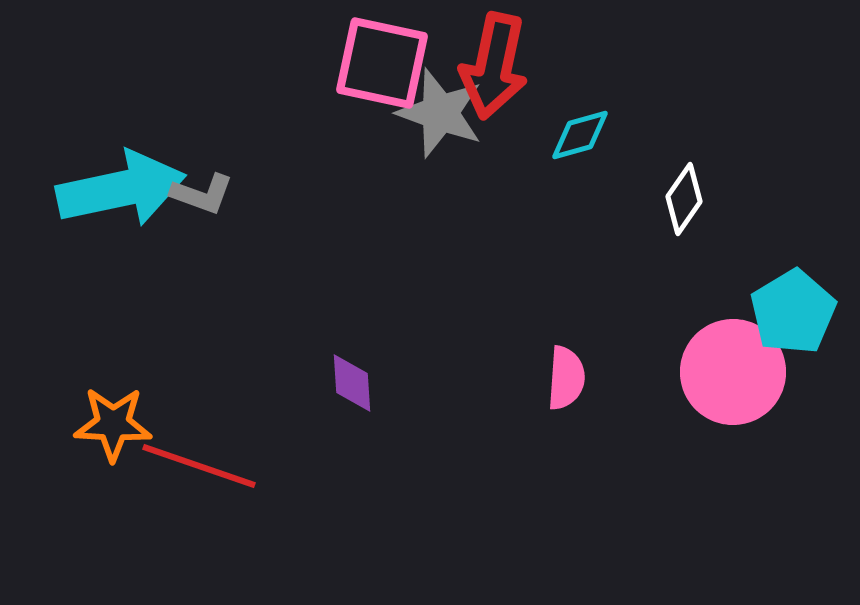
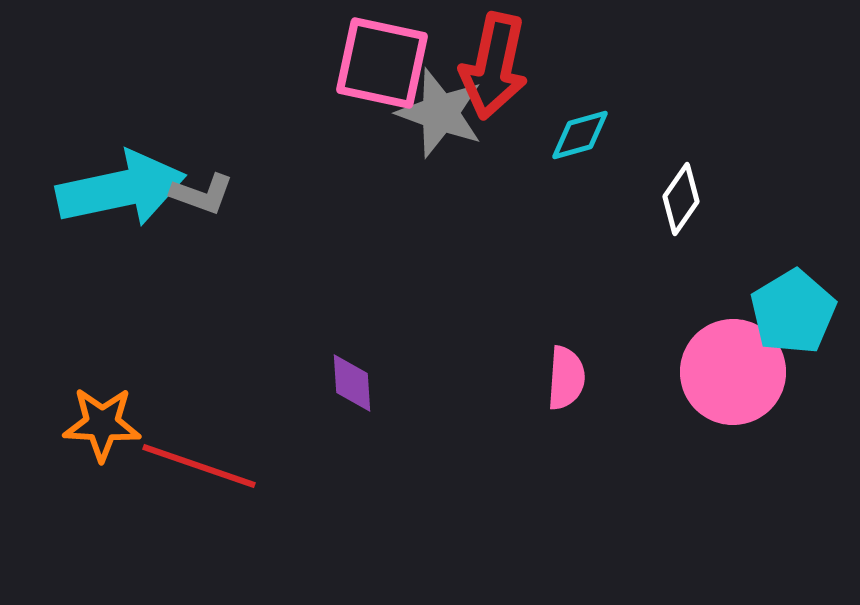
white diamond: moved 3 px left
orange star: moved 11 px left
